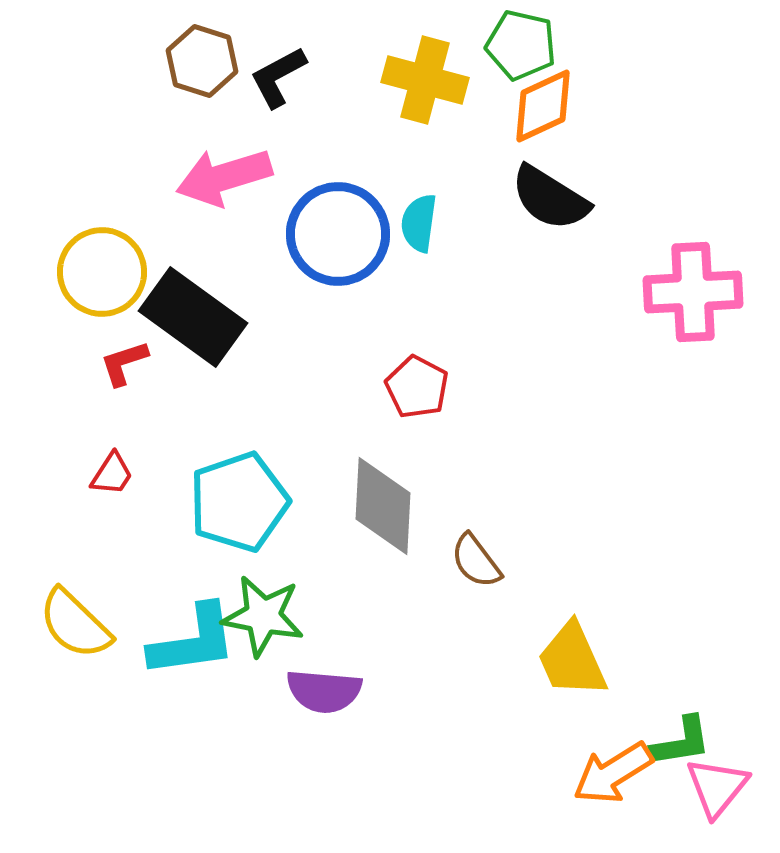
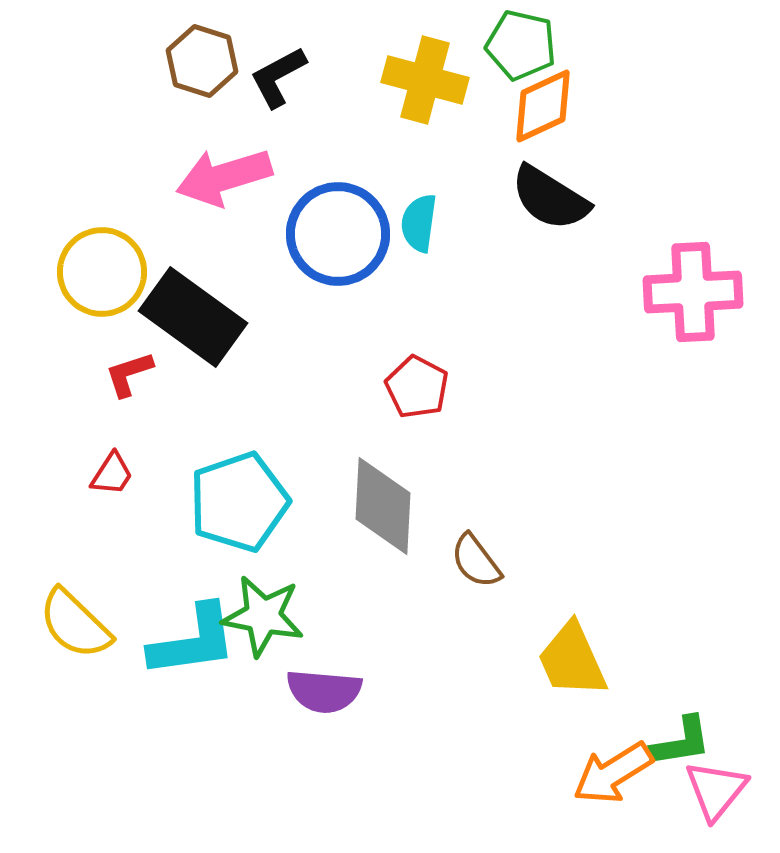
red L-shape: moved 5 px right, 11 px down
pink triangle: moved 1 px left, 3 px down
